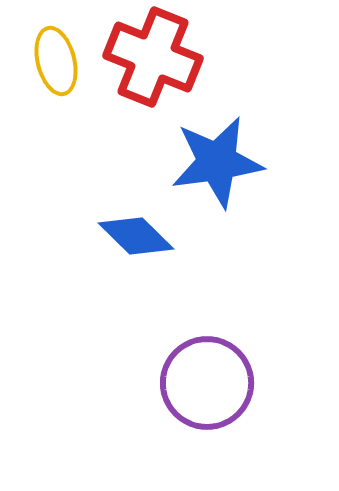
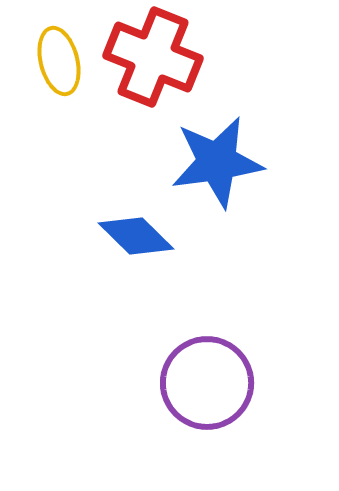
yellow ellipse: moved 3 px right
